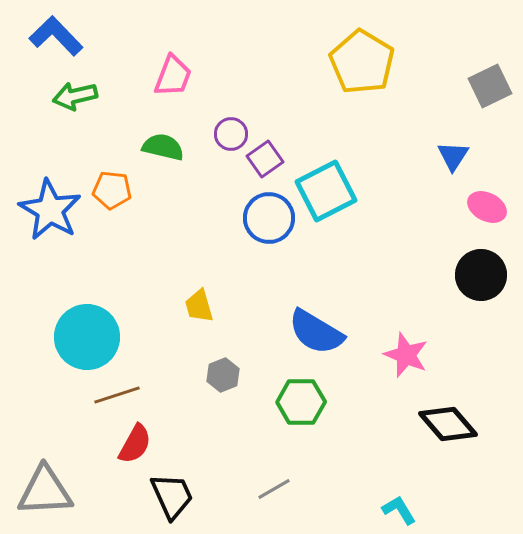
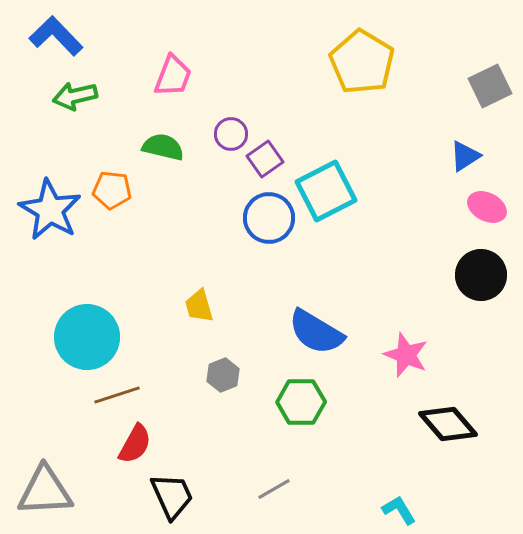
blue triangle: moved 12 px right; rotated 24 degrees clockwise
